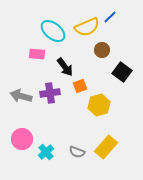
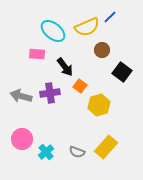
orange square: rotated 32 degrees counterclockwise
